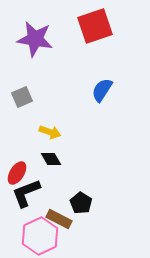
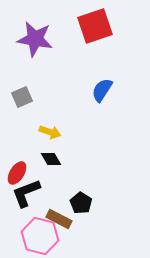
pink hexagon: rotated 21 degrees counterclockwise
